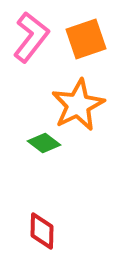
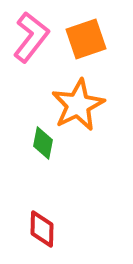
green diamond: moved 1 px left; rotated 64 degrees clockwise
red diamond: moved 2 px up
